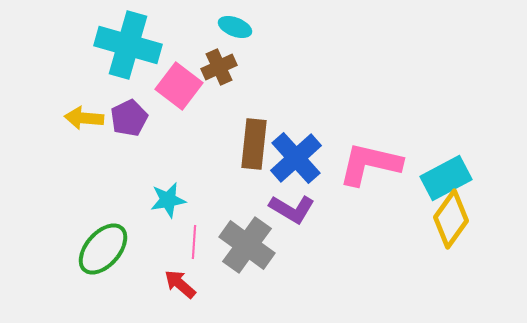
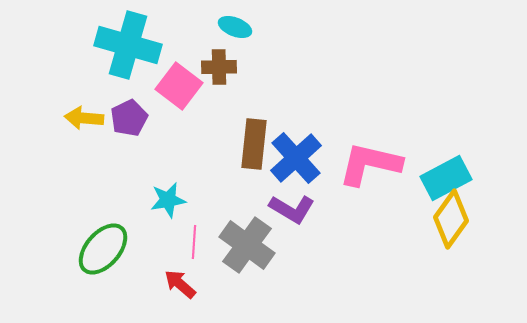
brown cross: rotated 24 degrees clockwise
